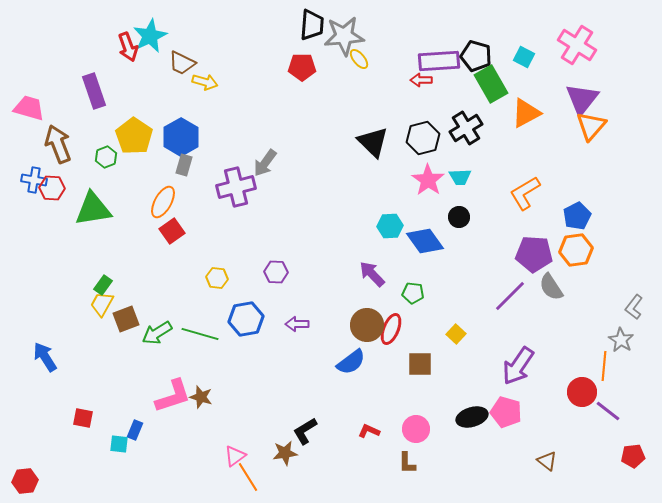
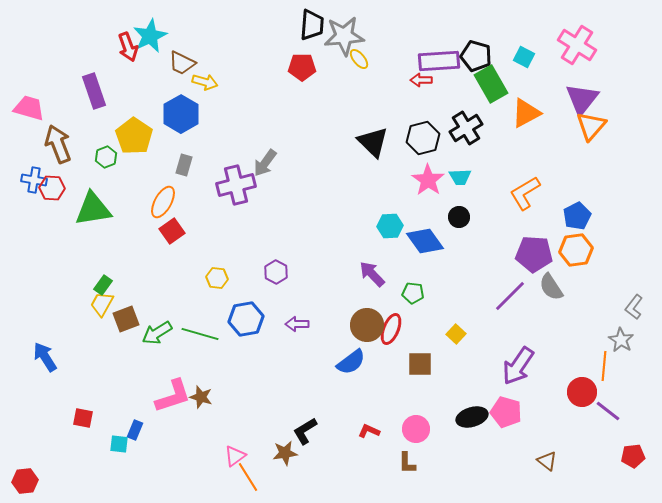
blue hexagon at (181, 137): moved 23 px up
purple cross at (236, 187): moved 2 px up
purple hexagon at (276, 272): rotated 25 degrees clockwise
